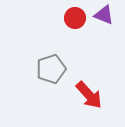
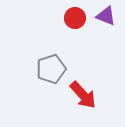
purple triangle: moved 2 px right, 1 px down
red arrow: moved 6 px left
